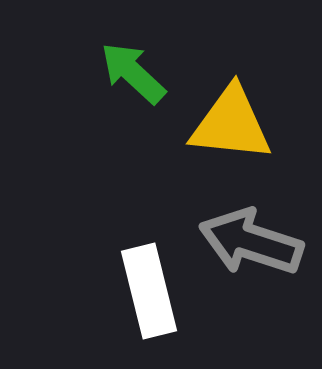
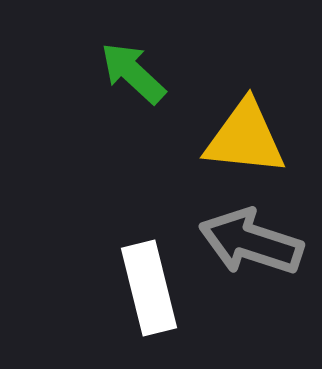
yellow triangle: moved 14 px right, 14 px down
white rectangle: moved 3 px up
